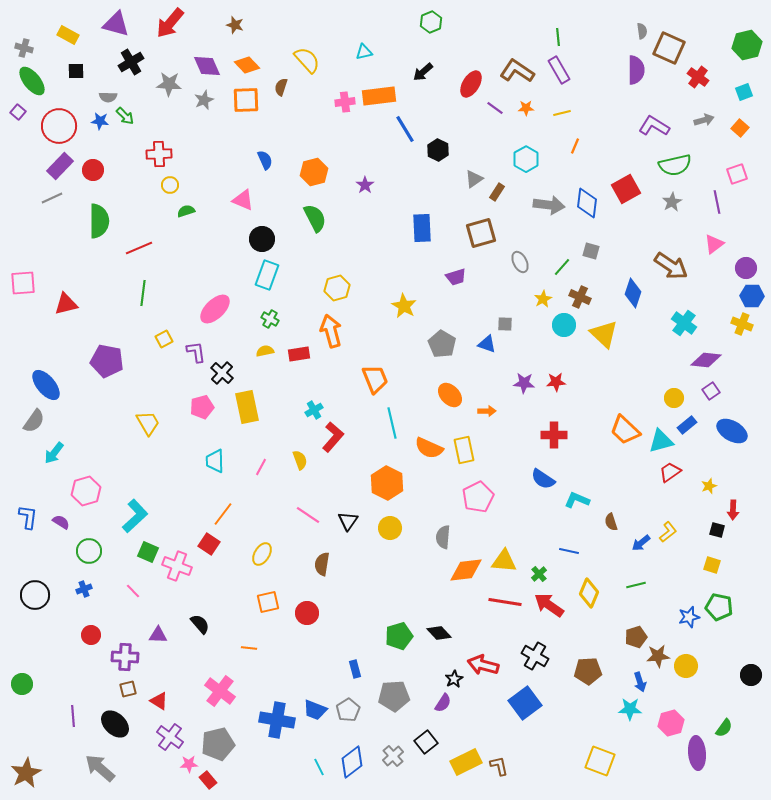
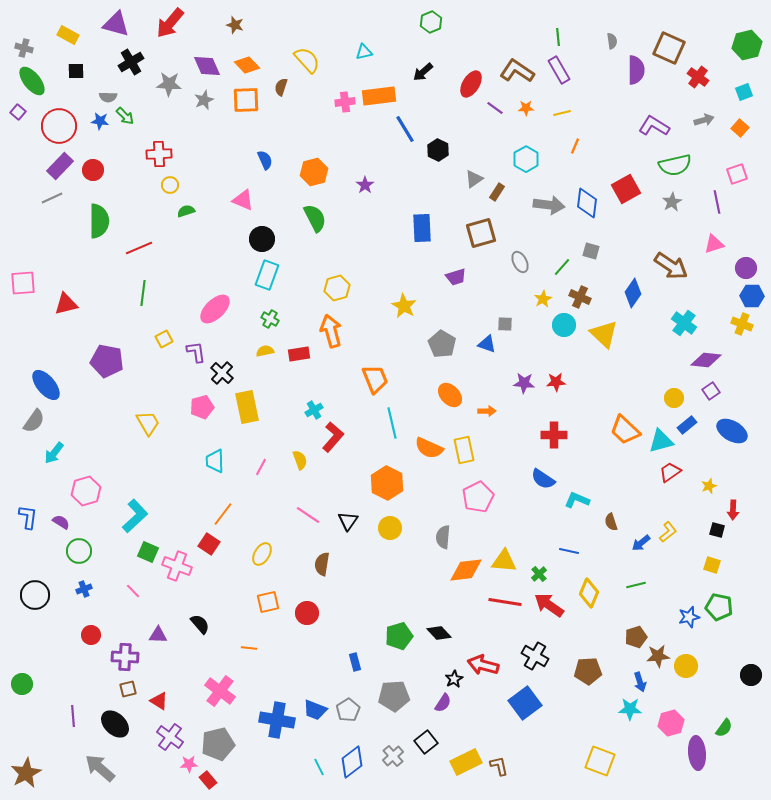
gray semicircle at (642, 31): moved 30 px left, 10 px down
pink triangle at (714, 244): rotated 20 degrees clockwise
blue diamond at (633, 293): rotated 16 degrees clockwise
green circle at (89, 551): moved 10 px left
blue rectangle at (355, 669): moved 7 px up
